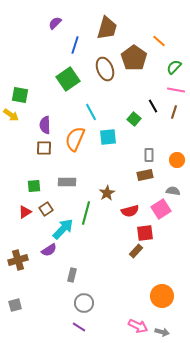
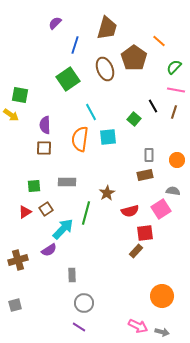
orange semicircle at (75, 139): moved 5 px right; rotated 15 degrees counterclockwise
gray rectangle at (72, 275): rotated 16 degrees counterclockwise
